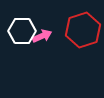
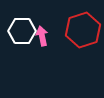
pink arrow: rotated 78 degrees counterclockwise
